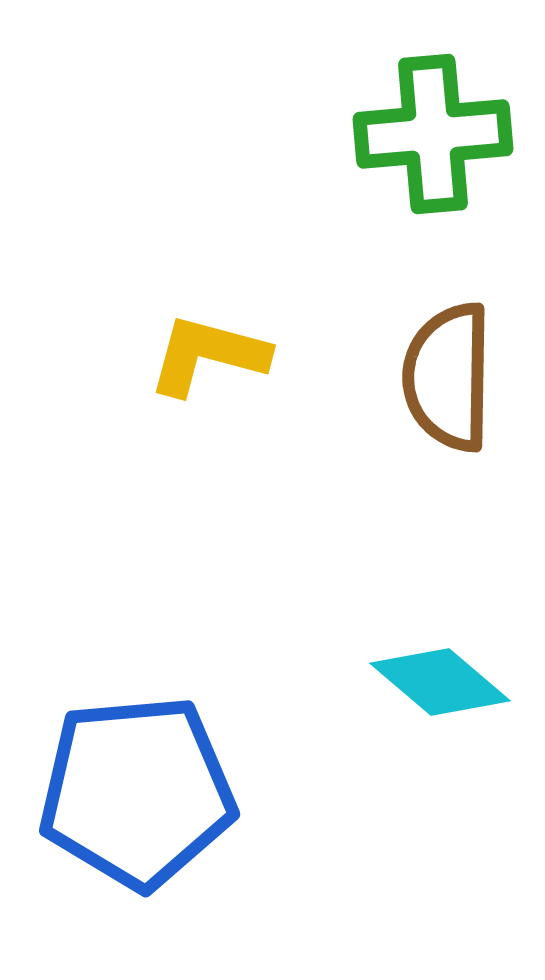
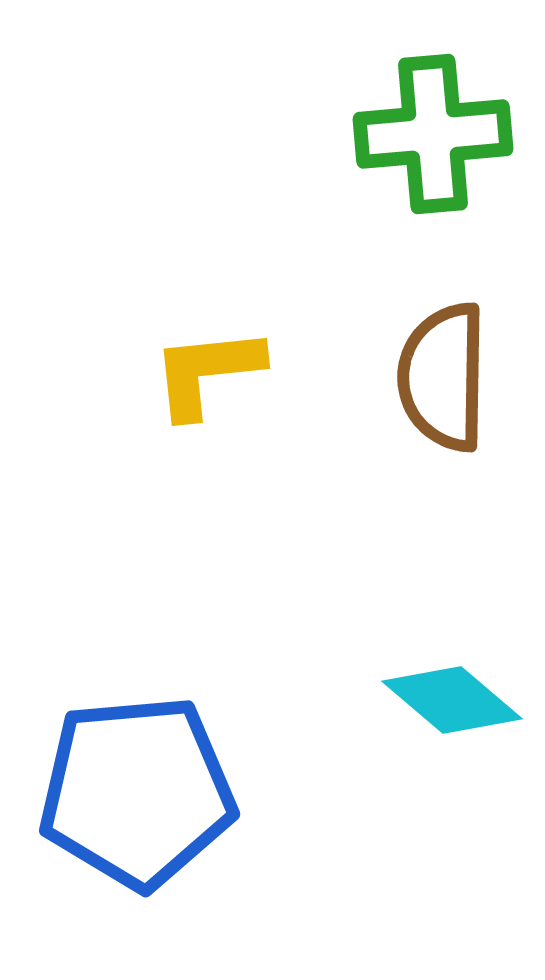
yellow L-shape: moved 1 px left, 17 px down; rotated 21 degrees counterclockwise
brown semicircle: moved 5 px left
cyan diamond: moved 12 px right, 18 px down
